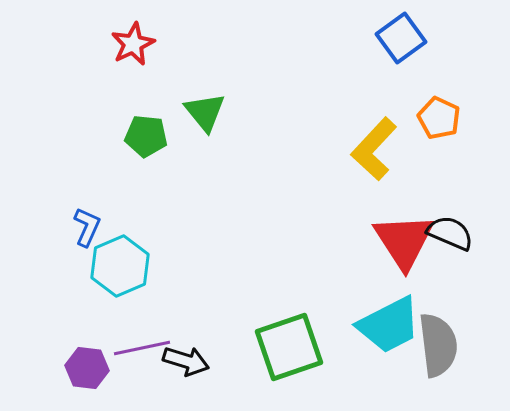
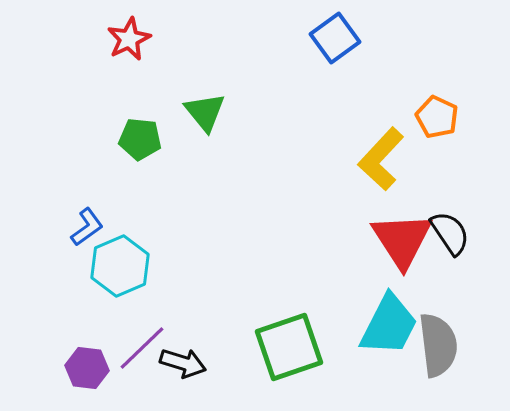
blue square: moved 66 px left
red star: moved 4 px left, 5 px up
orange pentagon: moved 2 px left, 1 px up
green pentagon: moved 6 px left, 3 px down
yellow L-shape: moved 7 px right, 10 px down
blue L-shape: rotated 30 degrees clockwise
black semicircle: rotated 33 degrees clockwise
red triangle: moved 2 px left, 1 px up
cyan trapezoid: rotated 36 degrees counterclockwise
purple line: rotated 32 degrees counterclockwise
black arrow: moved 3 px left, 2 px down
